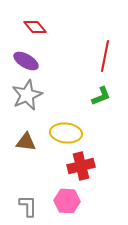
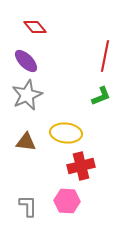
purple ellipse: rotated 15 degrees clockwise
